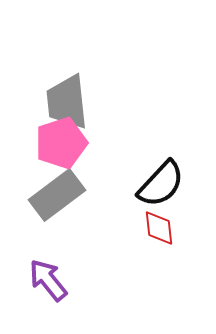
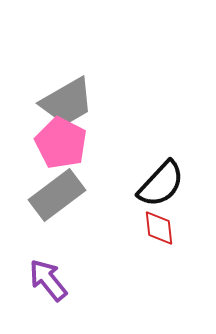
gray trapezoid: rotated 114 degrees counterclockwise
pink pentagon: rotated 27 degrees counterclockwise
